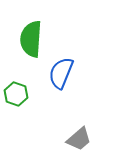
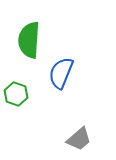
green semicircle: moved 2 px left, 1 px down
